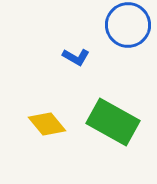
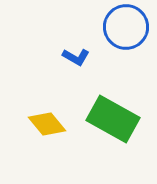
blue circle: moved 2 px left, 2 px down
green rectangle: moved 3 px up
